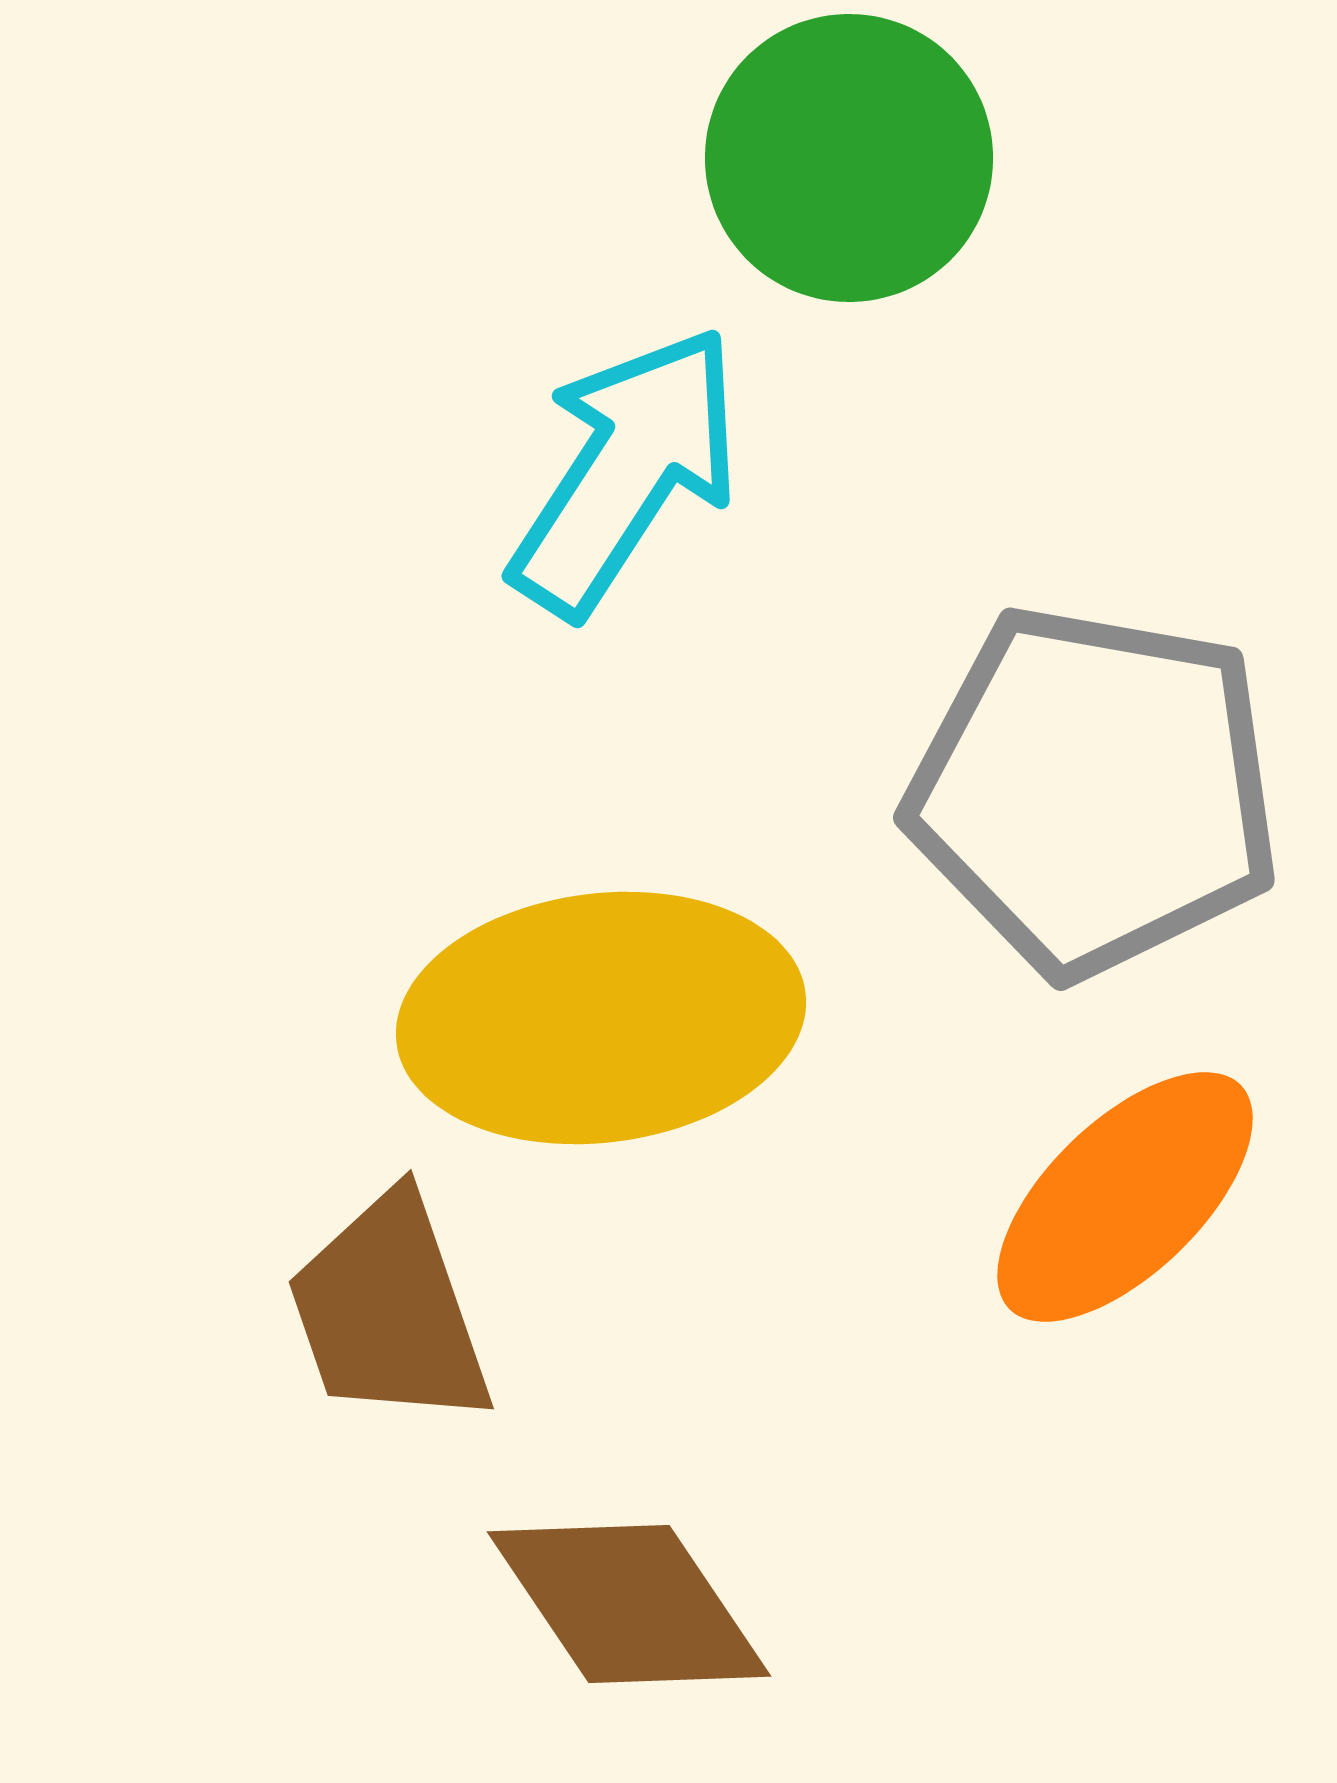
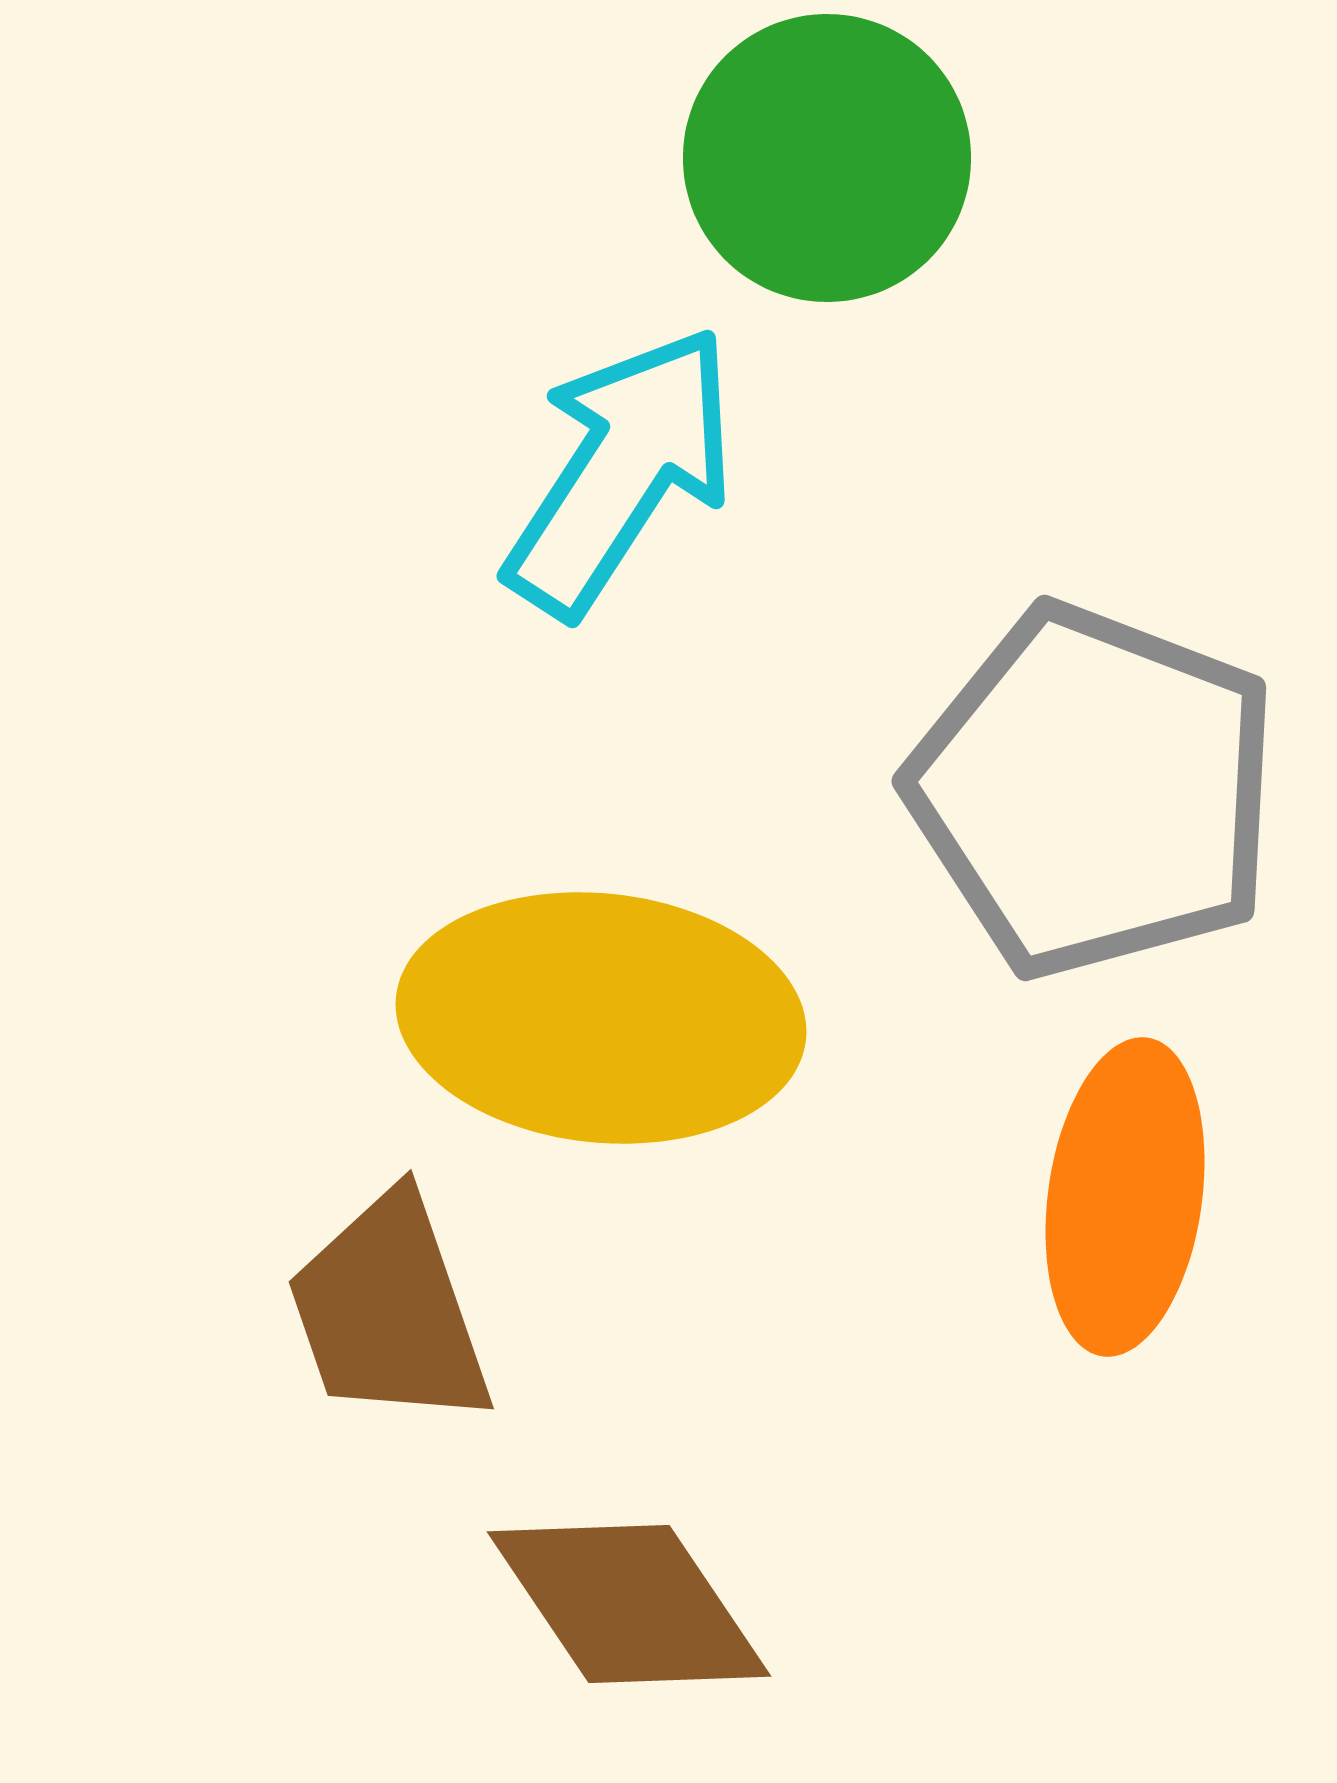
green circle: moved 22 px left
cyan arrow: moved 5 px left
gray pentagon: rotated 11 degrees clockwise
yellow ellipse: rotated 13 degrees clockwise
orange ellipse: rotated 38 degrees counterclockwise
